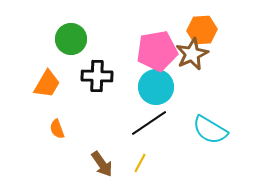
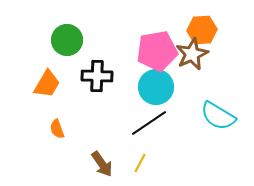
green circle: moved 4 px left, 1 px down
cyan semicircle: moved 8 px right, 14 px up
